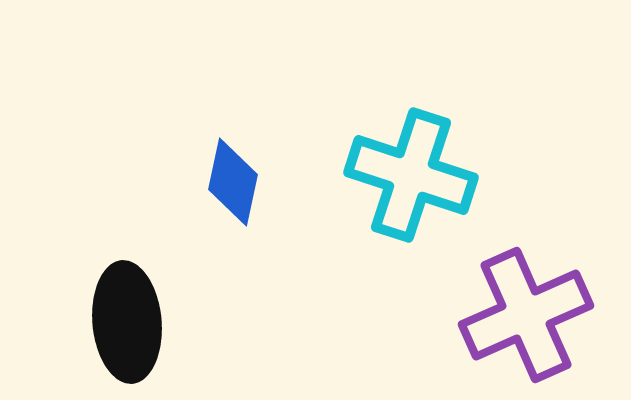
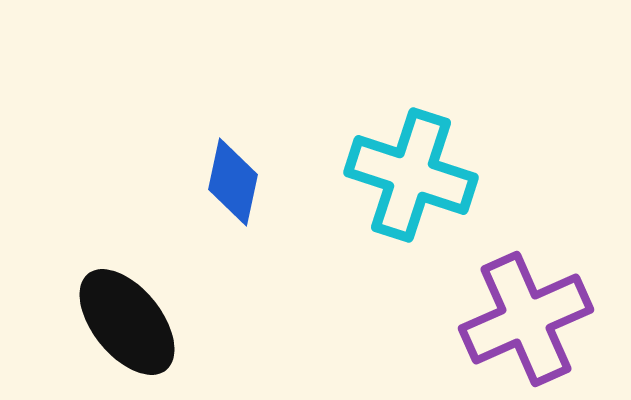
purple cross: moved 4 px down
black ellipse: rotated 34 degrees counterclockwise
